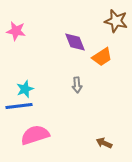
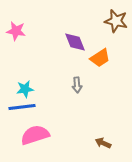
orange trapezoid: moved 2 px left, 1 px down
cyan star: rotated 12 degrees clockwise
blue line: moved 3 px right, 1 px down
brown arrow: moved 1 px left
